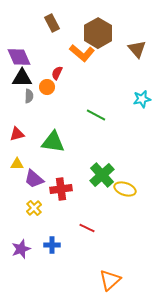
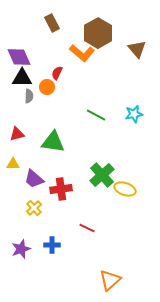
cyan star: moved 8 px left, 15 px down
yellow triangle: moved 4 px left
